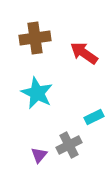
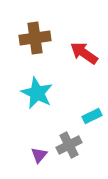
cyan rectangle: moved 2 px left, 1 px up
